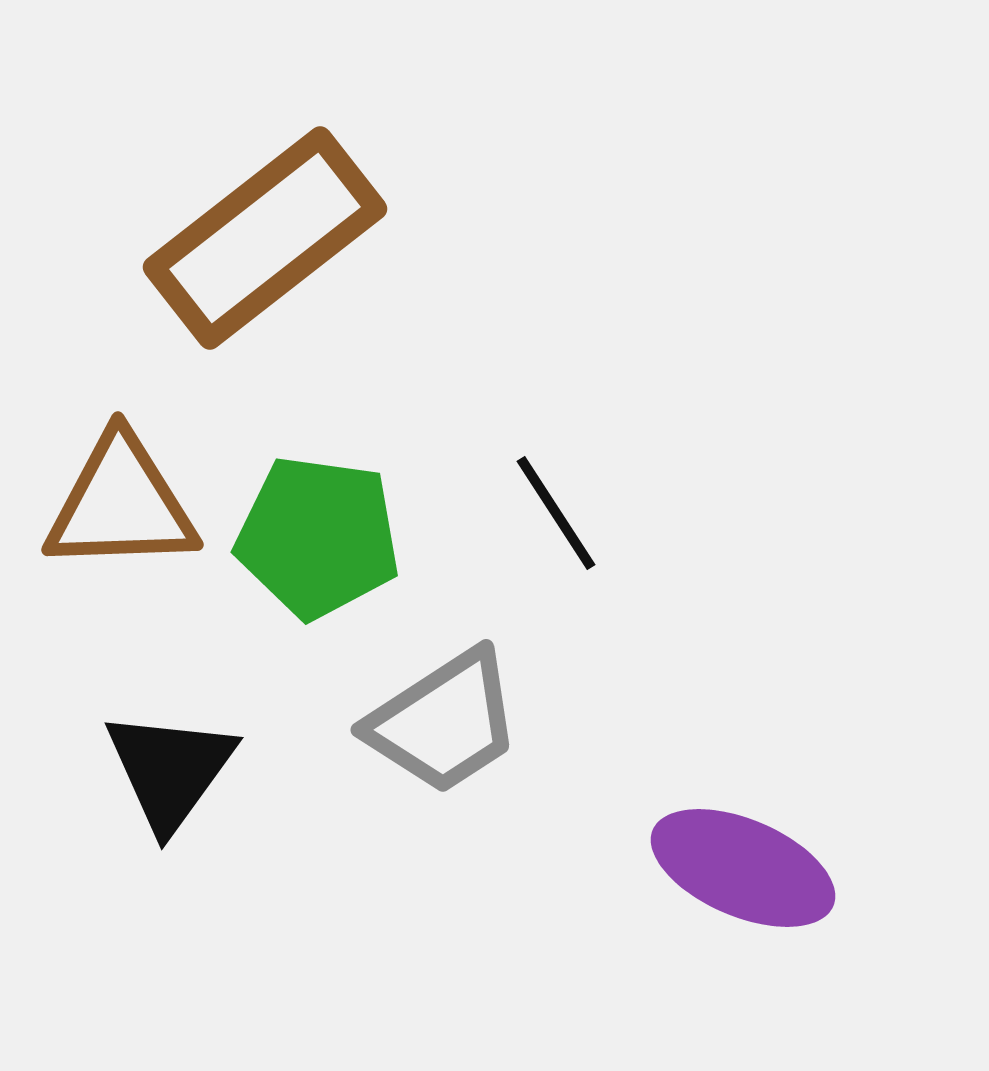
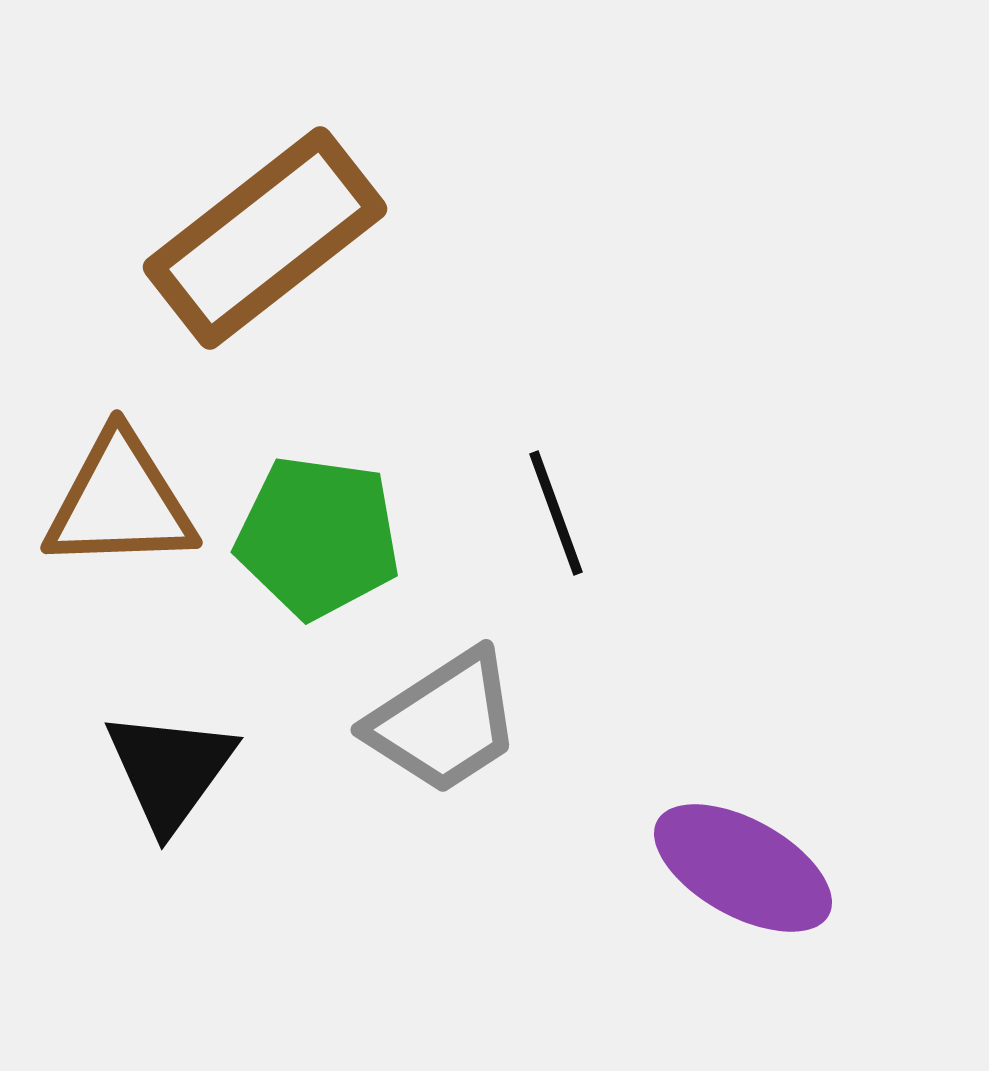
brown triangle: moved 1 px left, 2 px up
black line: rotated 13 degrees clockwise
purple ellipse: rotated 6 degrees clockwise
